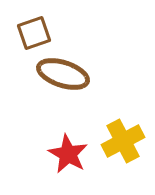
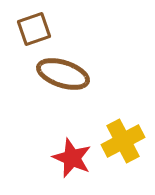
brown square: moved 4 px up
red star: moved 4 px right, 4 px down; rotated 6 degrees counterclockwise
